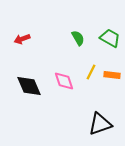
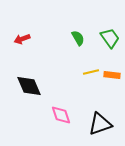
green trapezoid: rotated 25 degrees clockwise
yellow line: rotated 49 degrees clockwise
pink diamond: moved 3 px left, 34 px down
